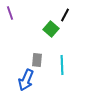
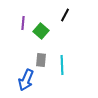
purple line: moved 13 px right, 10 px down; rotated 24 degrees clockwise
green square: moved 10 px left, 2 px down
gray rectangle: moved 4 px right
